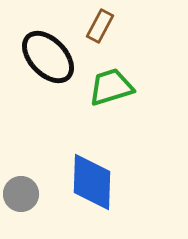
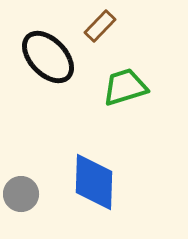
brown rectangle: rotated 16 degrees clockwise
green trapezoid: moved 14 px right
blue diamond: moved 2 px right
